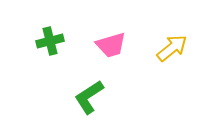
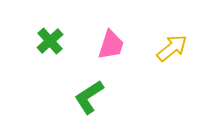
green cross: rotated 28 degrees counterclockwise
pink trapezoid: rotated 56 degrees counterclockwise
